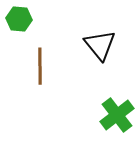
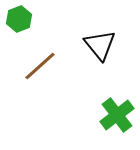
green hexagon: rotated 25 degrees counterclockwise
brown line: rotated 48 degrees clockwise
